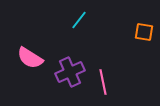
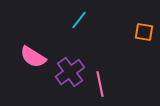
pink semicircle: moved 3 px right, 1 px up
purple cross: rotated 12 degrees counterclockwise
pink line: moved 3 px left, 2 px down
